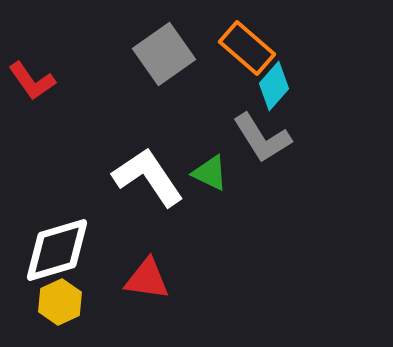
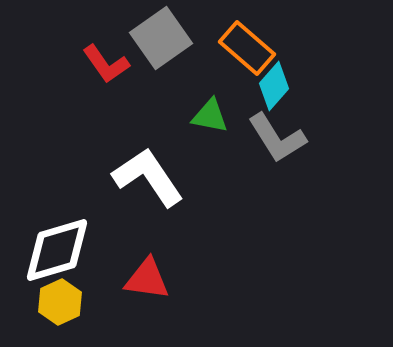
gray square: moved 3 px left, 16 px up
red L-shape: moved 74 px right, 17 px up
gray L-shape: moved 15 px right
green triangle: moved 57 px up; rotated 15 degrees counterclockwise
